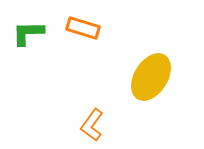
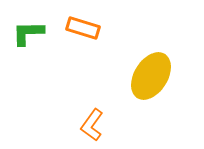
yellow ellipse: moved 1 px up
